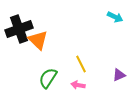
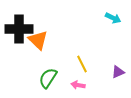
cyan arrow: moved 2 px left, 1 px down
black cross: rotated 20 degrees clockwise
yellow line: moved 1 px right
purple triangle: moved 1 px left, 3 px up
